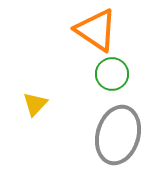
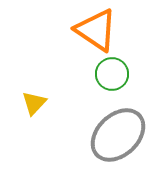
yellow triangle: moved 1 px left, 1 px up
gray ellipse: rotated 30 degrees clockwise
